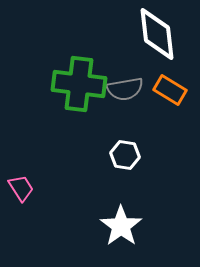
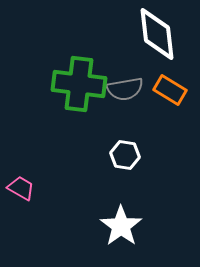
pink trapezoid: rotated 28 degrees counterclockwise
